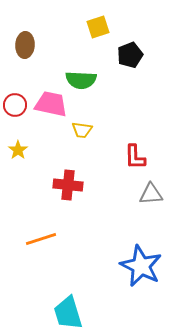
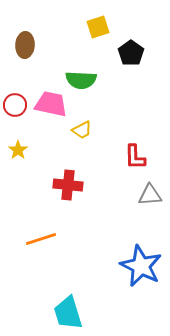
black pentagon: moved 1 px right, 2 px up; rotated 15 degrees counterclockwise
yellow trapezoid: rotated 35 degrees counterclockwise
gray triangle: moved 1 px left, 1 px down
